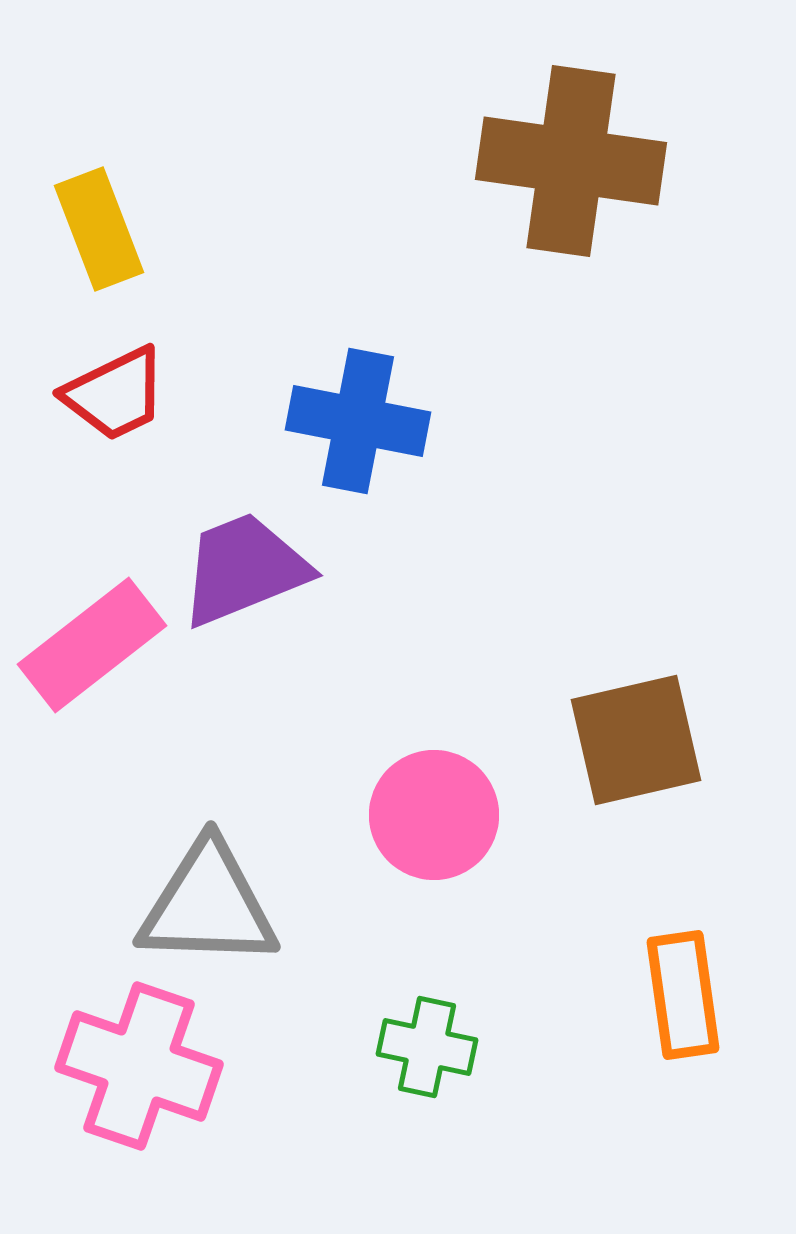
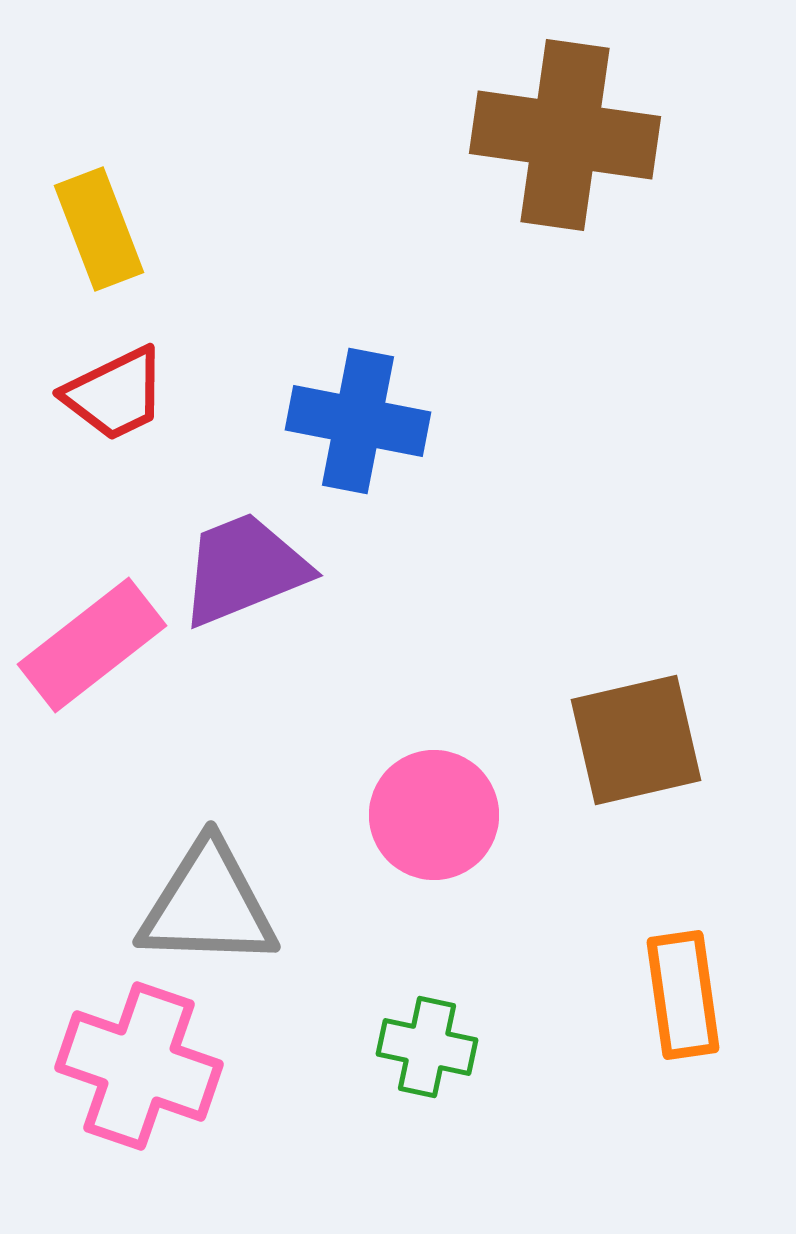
brown cross: moved 6 px left, 26 px up
